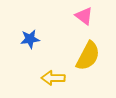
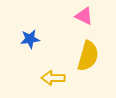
pink triangle: rotated 12 degrees counterclockwise
yellow semicircle: rotated 12 degrees counterclockwise
